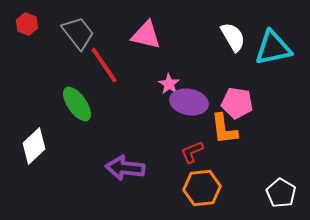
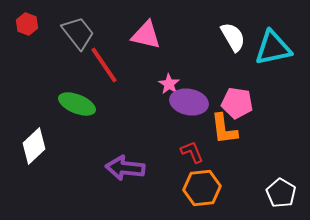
green ellipse: rotated 33 degrees counterclockwise
red L-shape: rotated 90 degrees clockwise
